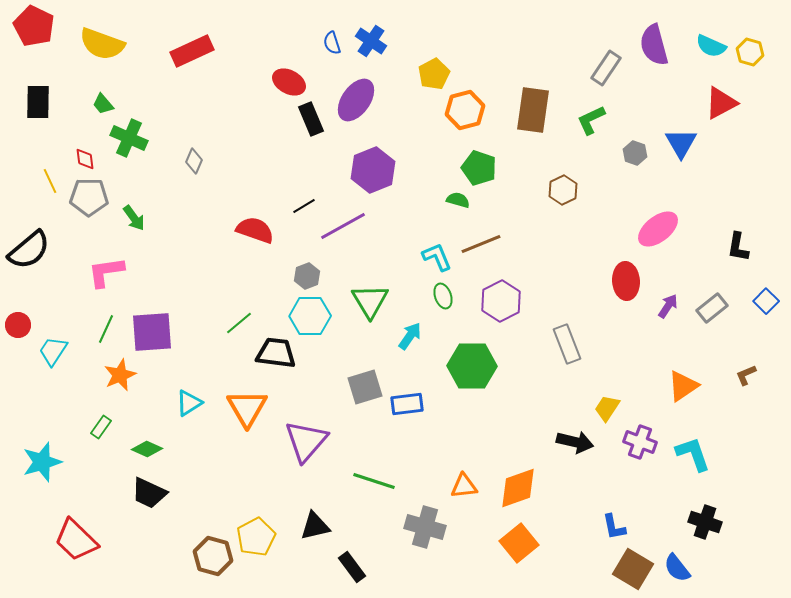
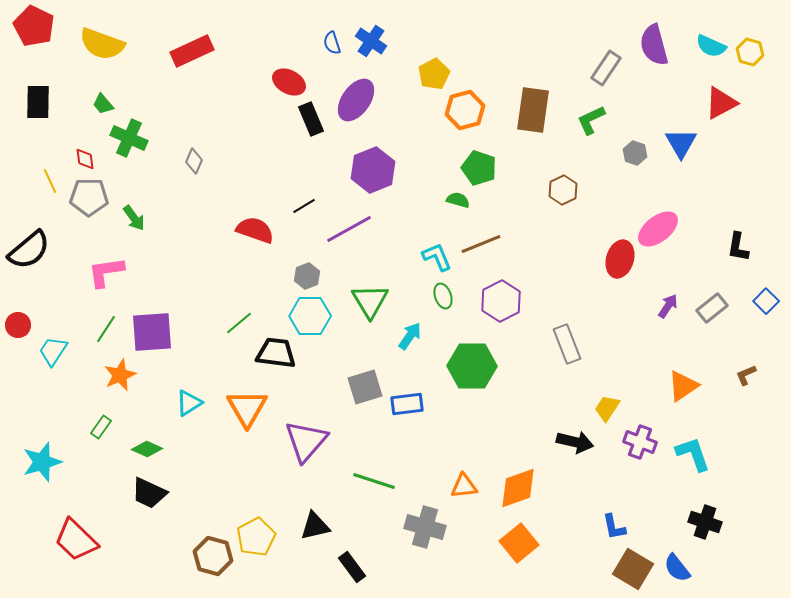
purple line at (343, 226): moved 6 px right, 3 px down
red ellipse at (626, 281): moved 6 px left, 22 px up; rotated 21 degrees clockwise
green line at (106, 329): rotated 8 degrees clockwise
